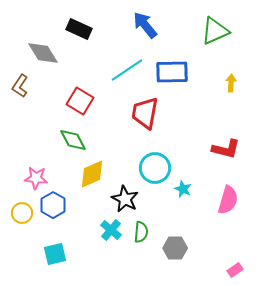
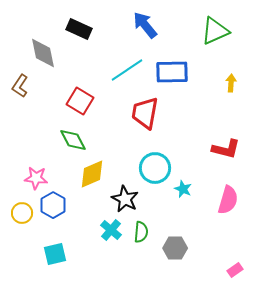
gray diamond: rotated 20 degrees clockwise
